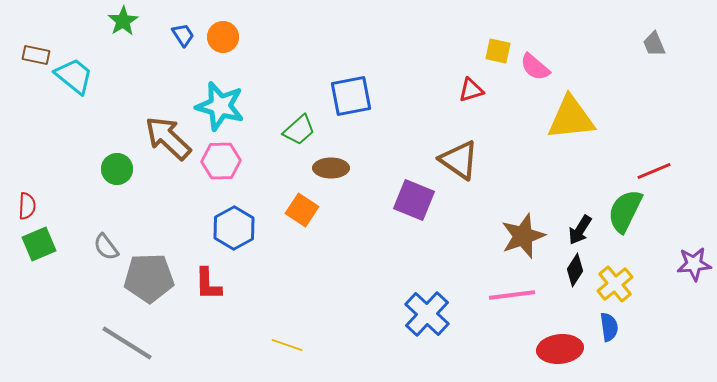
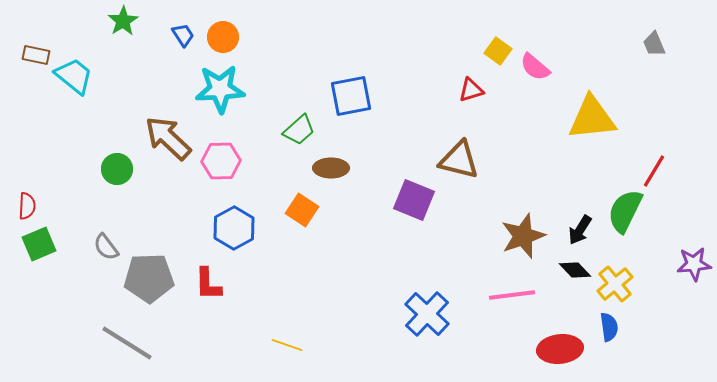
yellow square: rotated 24 degrees clockwise
cyan star: moved 17 px up; rotated 18 degrees counterclockwise
yellow triangle: moved 21 px right
brown triangle: rotated 21 degrees counterclockwise
red line: rotated 36 degrees counterclockwise
black diamond: rotated 76 degrees counterclockwise
